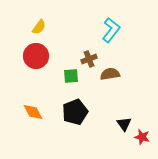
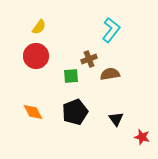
black triangle: moved 8 px left, 5 px up
